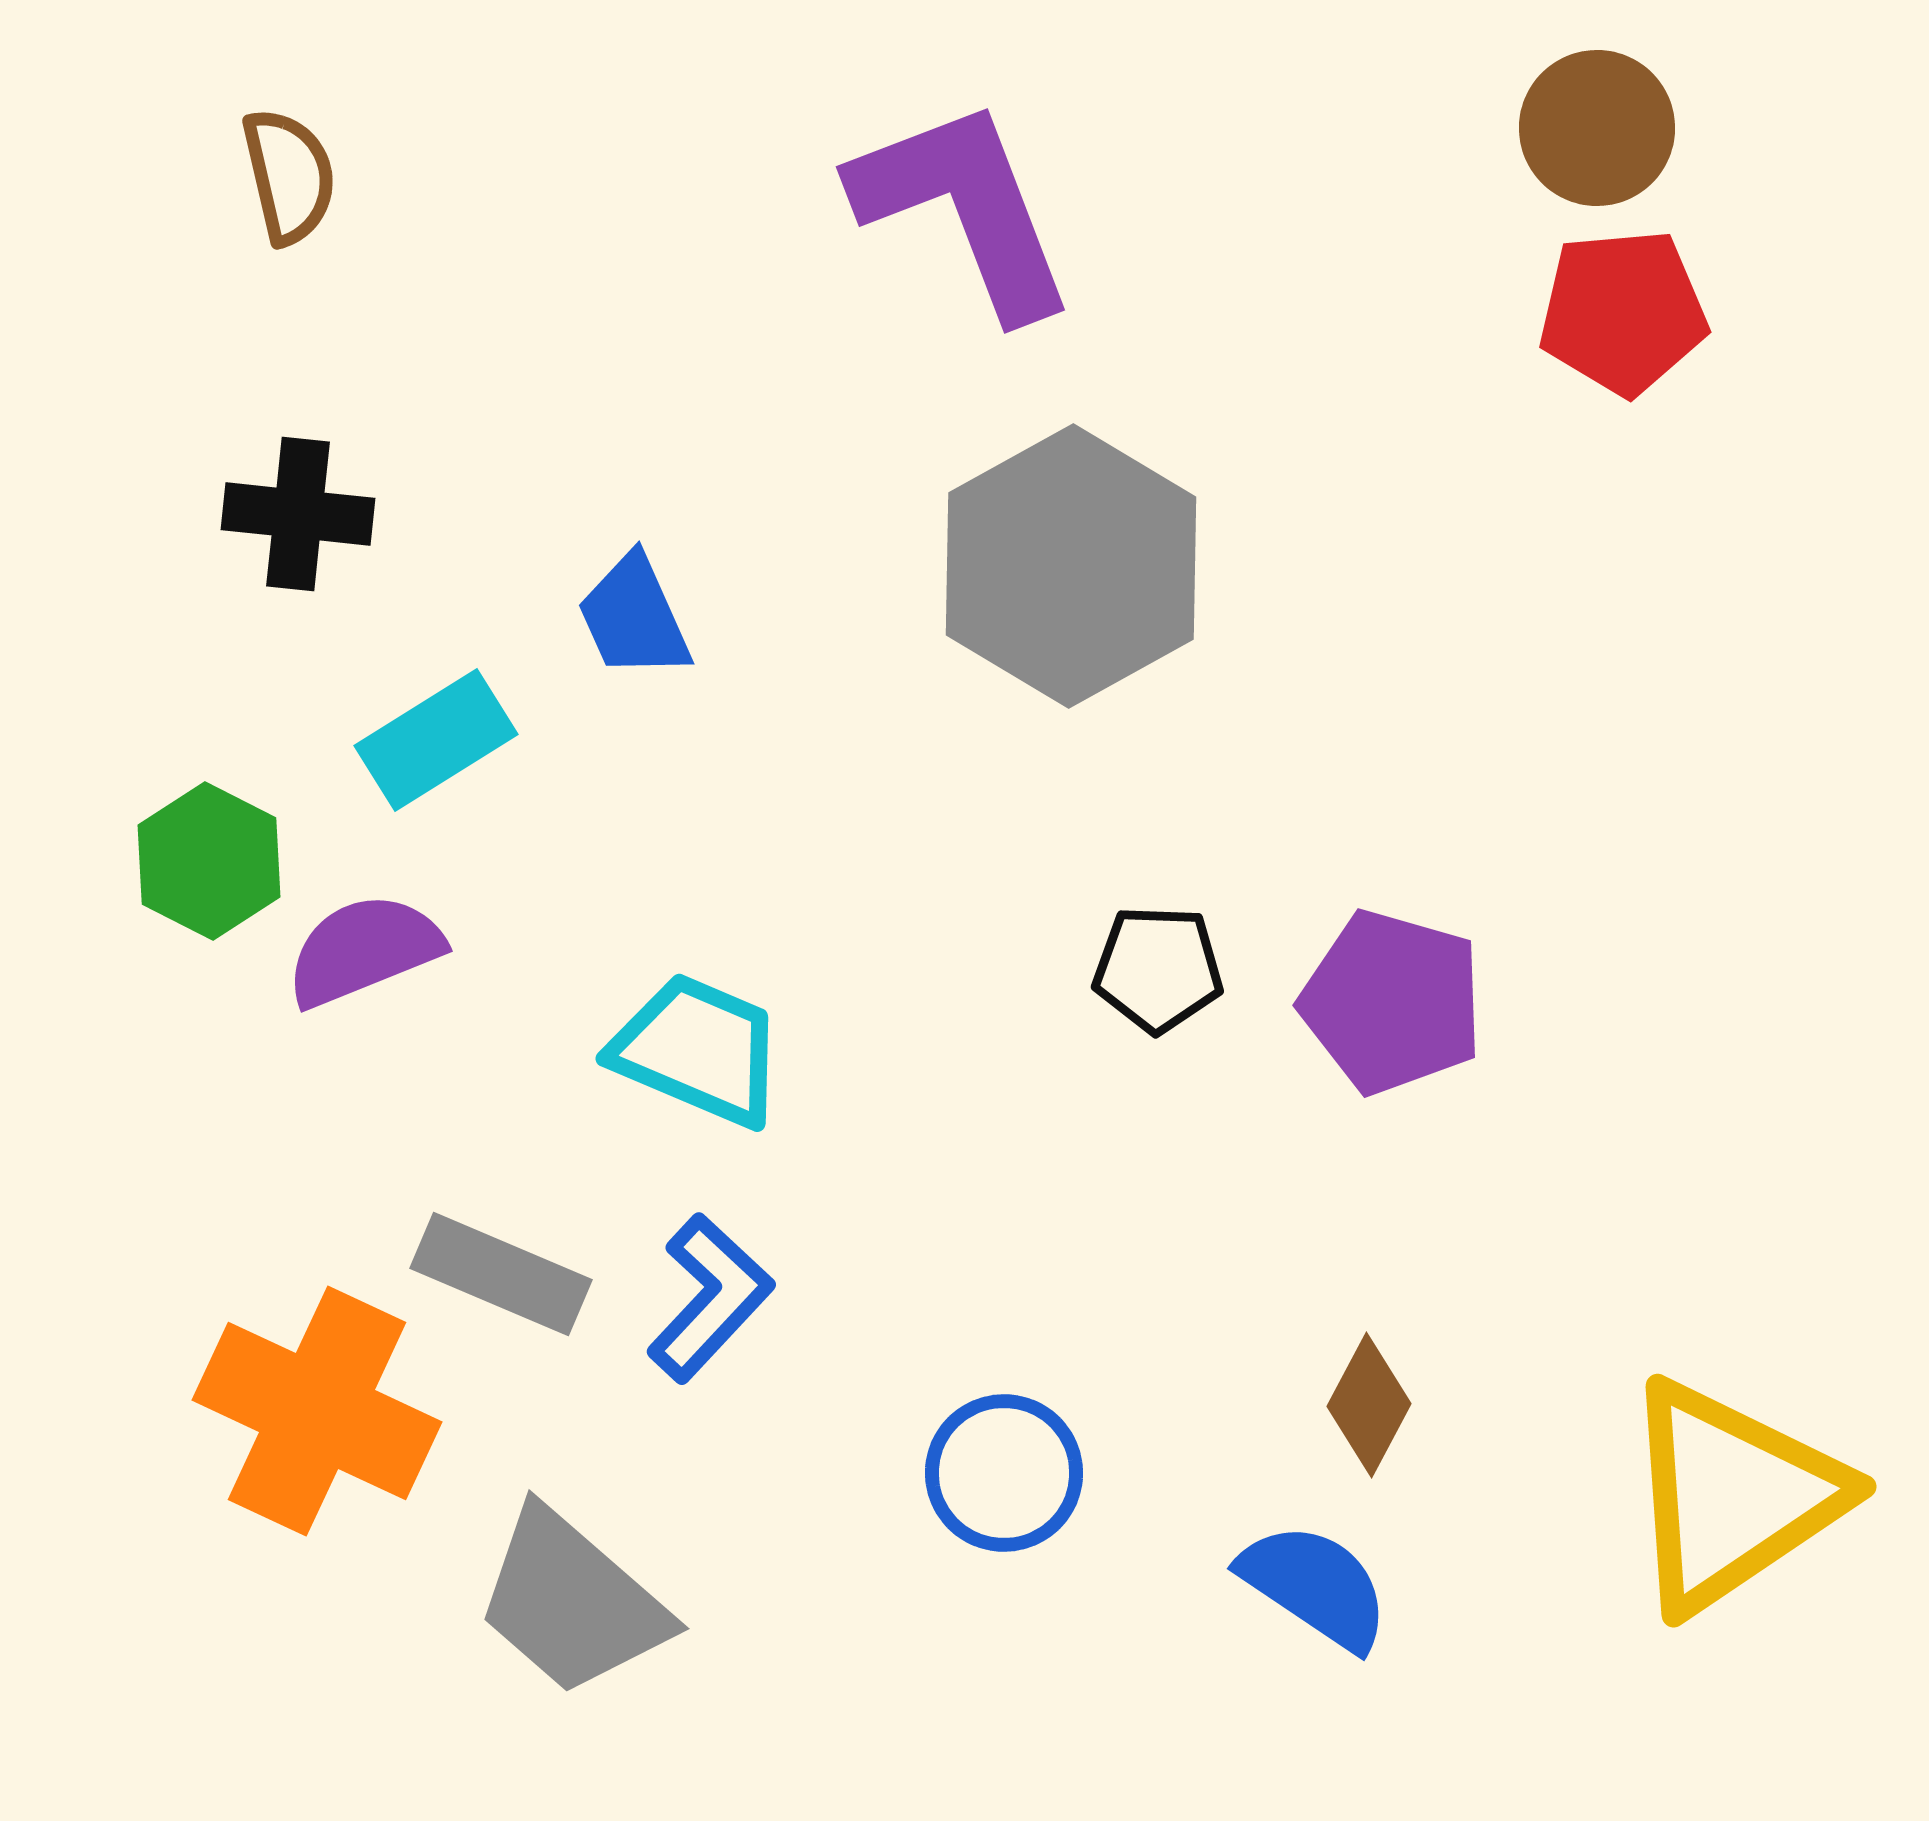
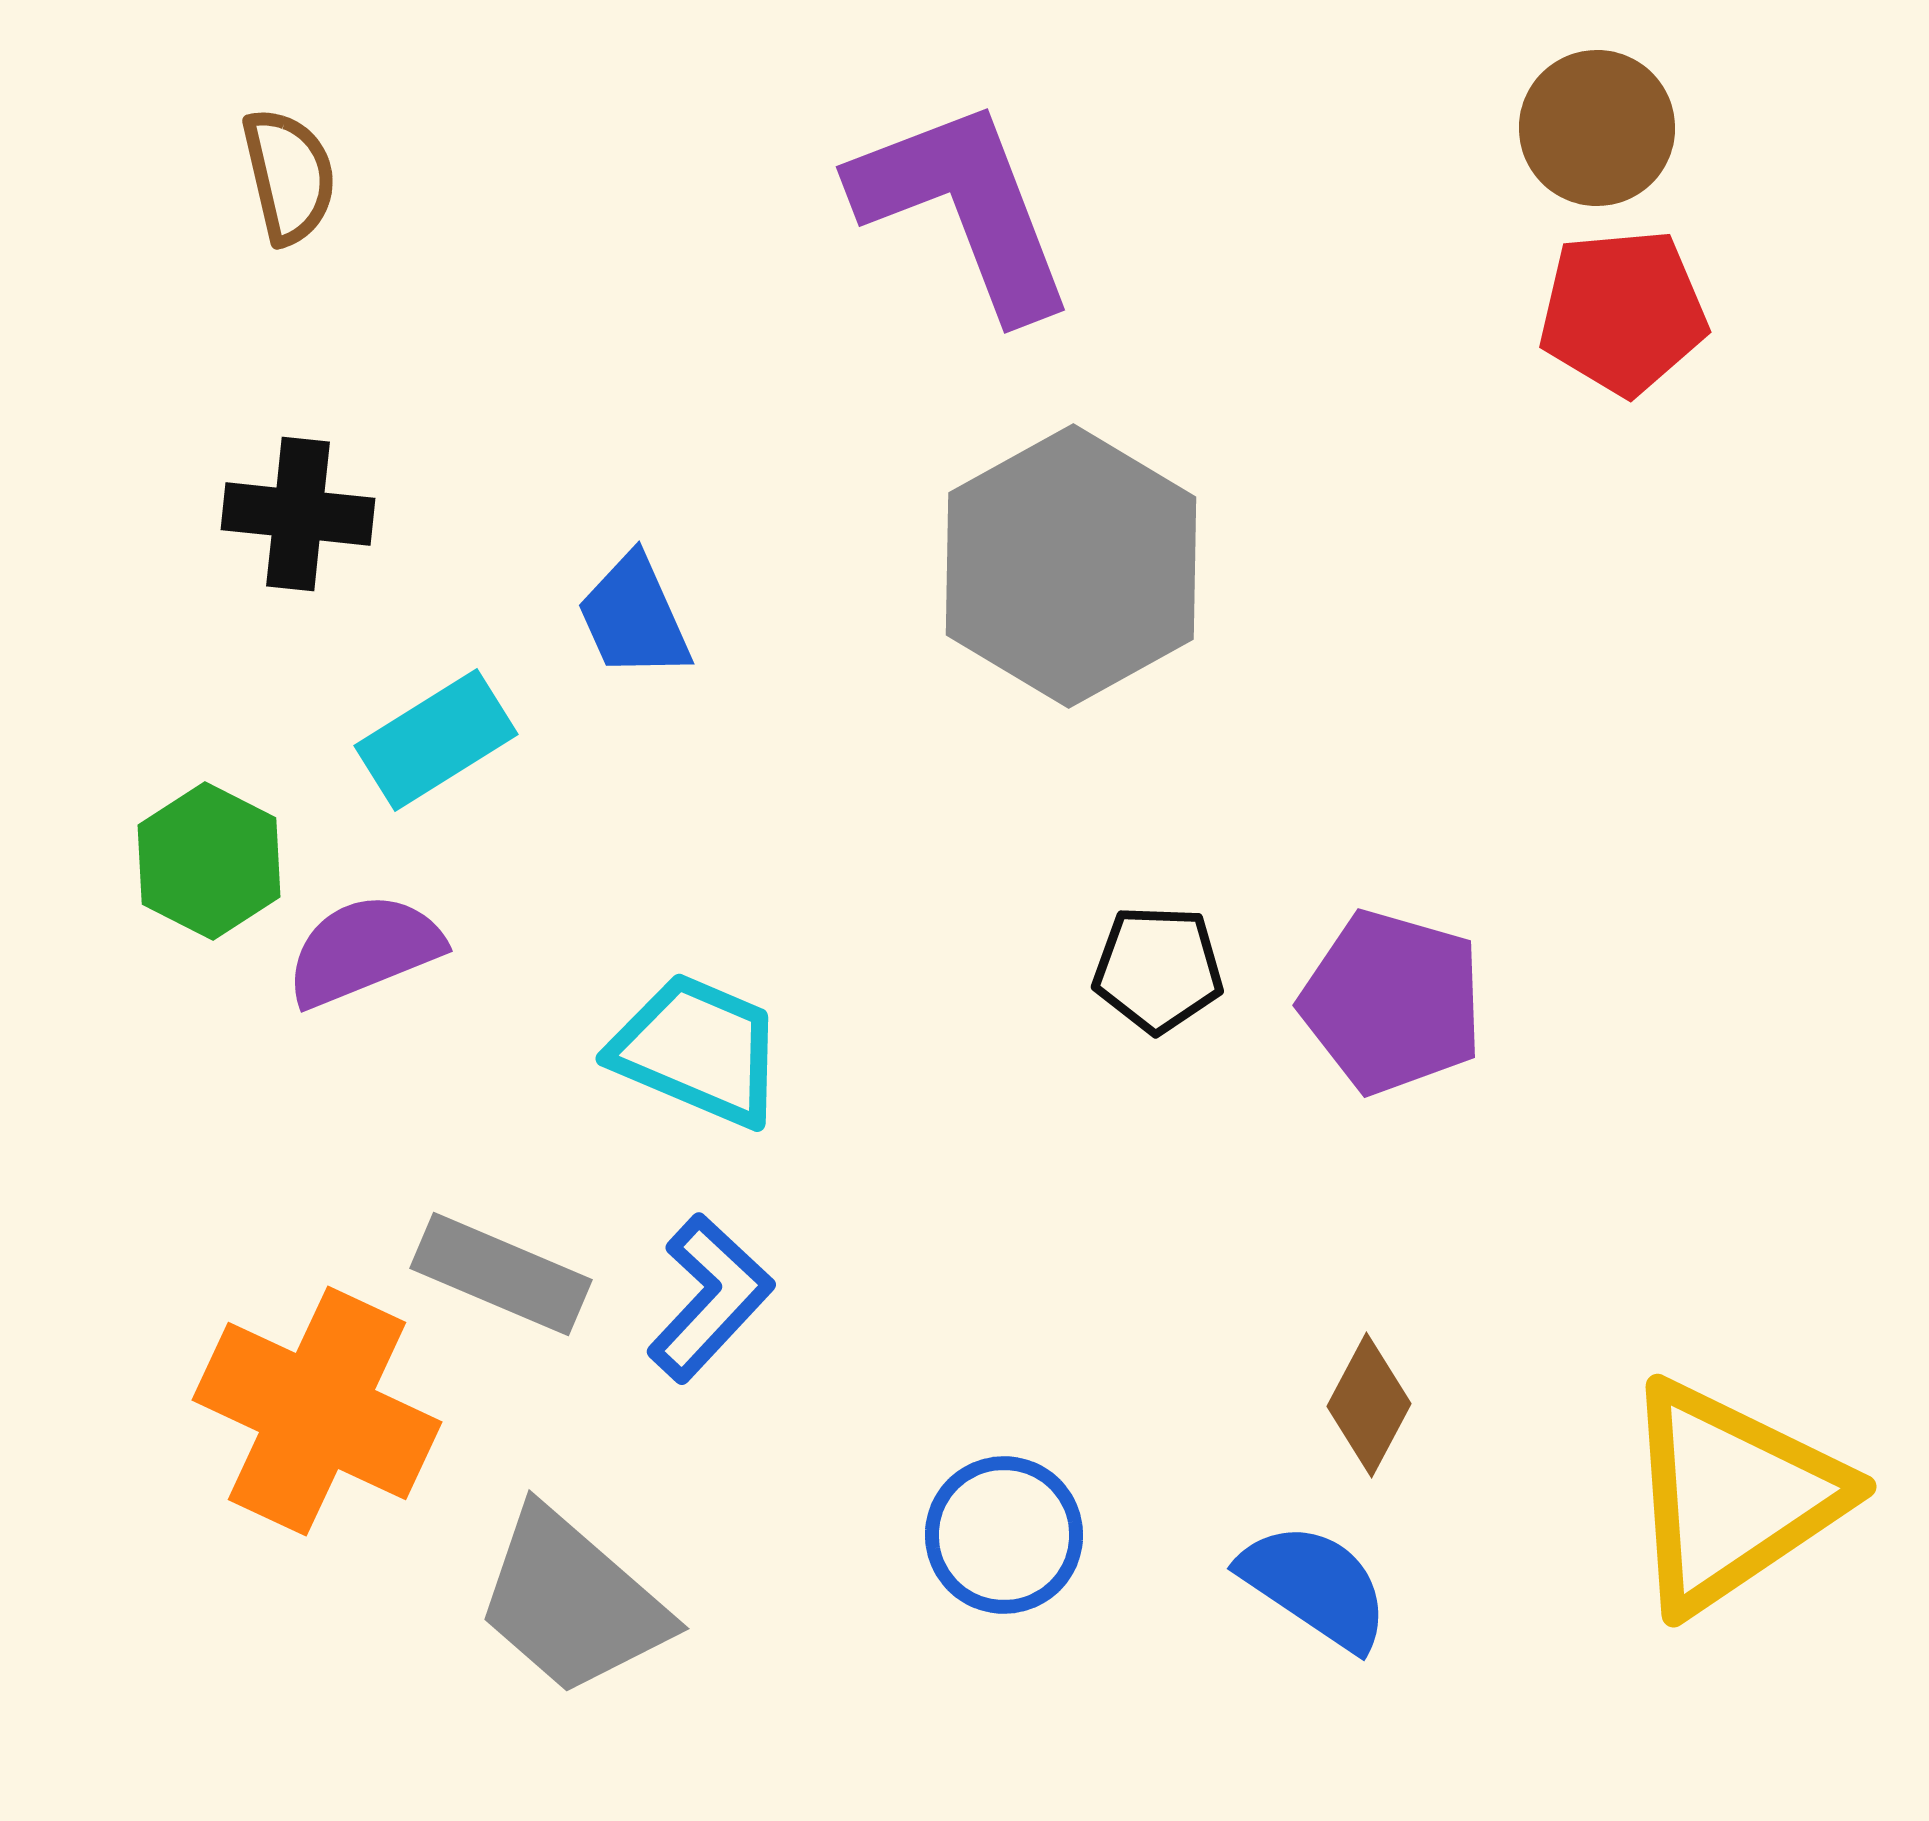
blue circle: moved 62 px down
